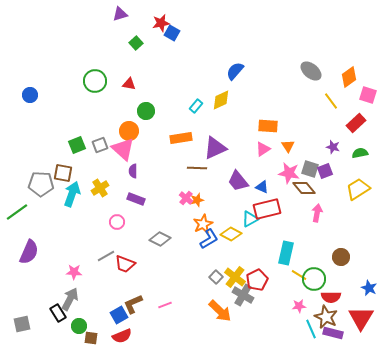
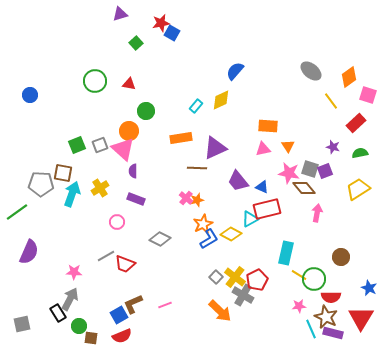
pink triangle at (263, 149): rotated 21 degrees clockwise
